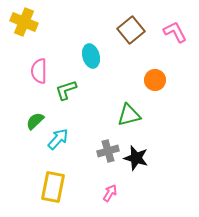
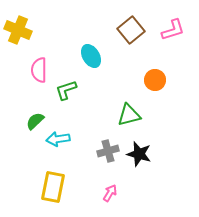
yellow cross: moved 6 px left, 8 px down
pink L-shape: moved 2 px left, 2 px up; rotated 100 degrees clockwise
cyan ellipse: rotated 15 degrees counterclockwise
pink semicircle: moved 1 px up
cyan arrow: rotated 140 degrees counterclockwise
black star: moved 3 px right, 4 px up
